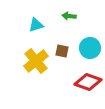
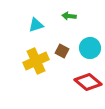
brown square: rotated 16 degrees clockwise
yellow cross: rotated 15 degrees clockwise
red diamond: rotated 20 degrees clockwise
